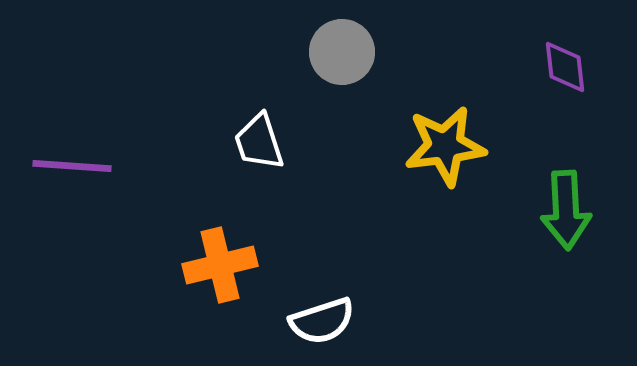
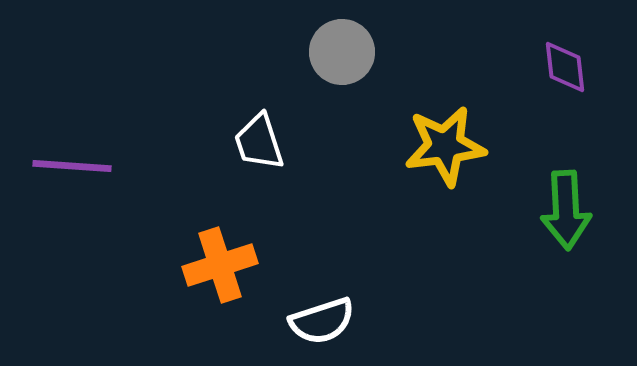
orange cross: rotated 4 degrees counterclockwise
